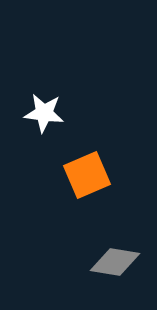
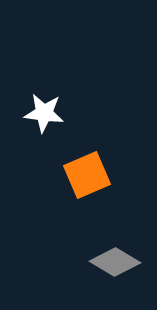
gray diamond: rotated 21 degrees clockwise
